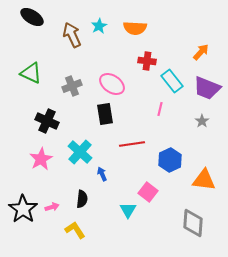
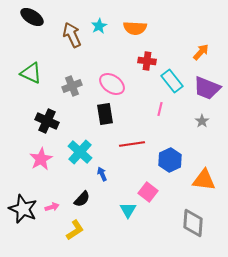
black semicircle: rotated 36 degrees clockwise
black star: rotated 12 degrees counterclockwise
yellow L-shape: rotated 90 degrees clockwise
